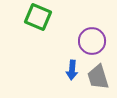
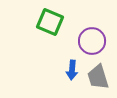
green square: moved 12 px right, 5 px down
